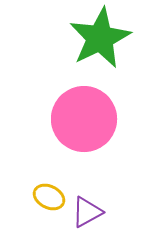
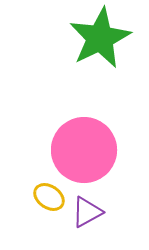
pink circle: moved 31 px down
yellow ellipse: rotated 8 degrees clockwise
